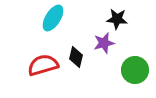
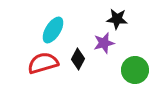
cyan ellipse: moved 12 px down
black diamond: moved 2 px right, 2 px down; rotated 15 degrees clockwise
red semicircle: moved 2 px up
